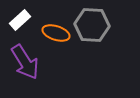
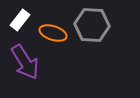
white rectangle: rotated 10 degrees counterclockwise
orange ellipse: moved 3 px left
